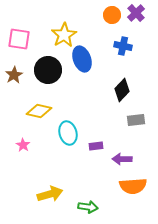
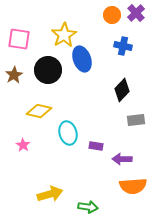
purple rectangle: rotated 16 degrees clockwise
